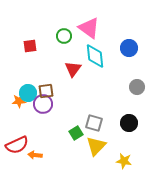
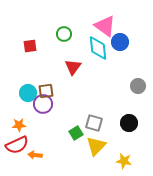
pink triangle: moved 16 px right, 2 px up
green circle: moved 2 px up
blue circle: moved 9 px left, 6 px up
cyan diamond: moved 3 px right, 8 px up
red triangle: moved 2 px up
gray circle: moved 1 px right, 1 px up
orange star: moved 24 px down
